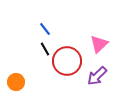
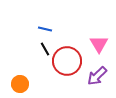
blue line: rotated 40 degrees counterclockwise
pink triangle: rotated 18 degrees counterclockwise
orange circle: moved 4 px right, 2 px down
